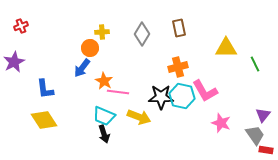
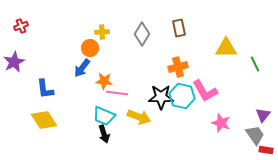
orange star: rotated 24 degrees counterclockwise
pink line: moved 1 px left, 1 px down
